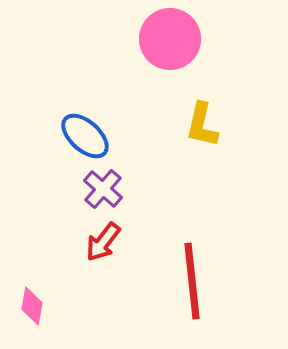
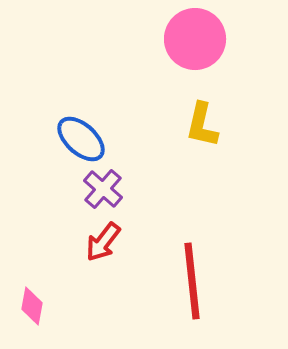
pink circle: moved 25 px right
blue ellipse: moved 4 px left, 3 px down
